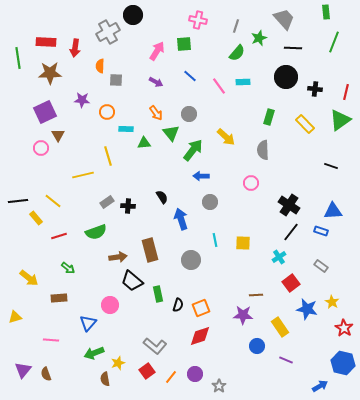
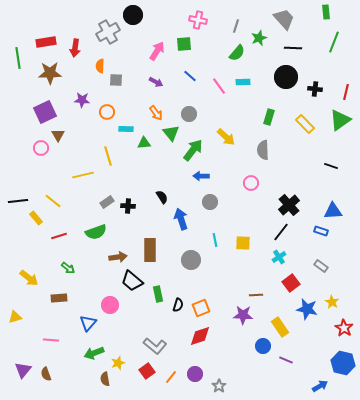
red rectangle at (46, 42): rotated 12 degrees counterclockwise
black cross at (289, 205): rotated 15 degrees clockwise
black line at (291, 232): moved 10 px left
brown rectangle at (150, 250): rotated 15 degrees clockwise
blue circle at (257, 346): moved 6 px right
